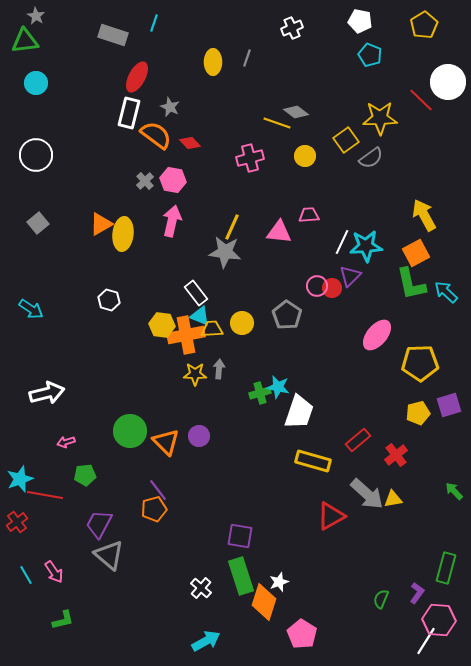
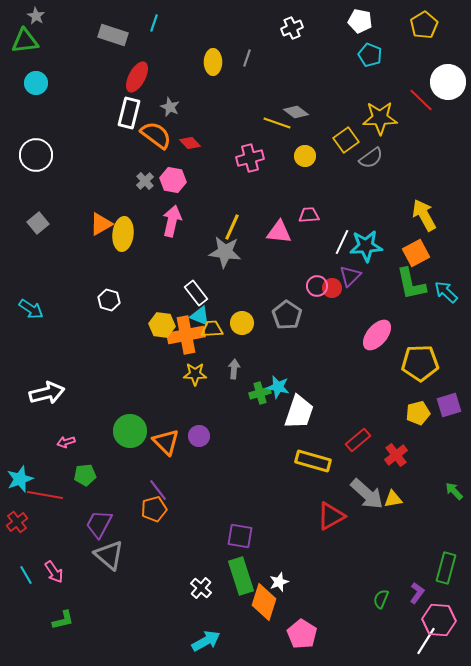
gray arrow at (219, 369): moved 15 px right
